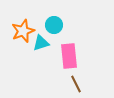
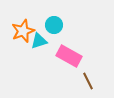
cyan triangle: moved 2 px left, 2 px up
pink rectangle: rotated 55 degrees counterclockwise
brown line: moved 12 px right, 3 px up
